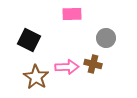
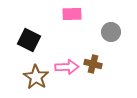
gray circle: moved 5 px right, 6 px up
